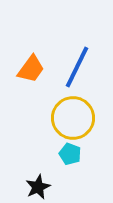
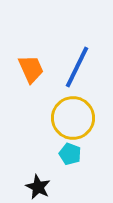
orange trapezoid: rotated 60 degrees counterclockwise
black star: rotated 20 degrees counterclockwise
